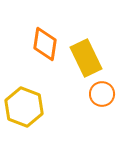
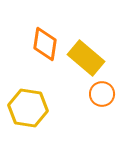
yellow rectangle: rotated 24 degrees counterclockwise
yellow hexagon: moved 4 px right, 1 px down; rotated 12 degrees counterclockwise
